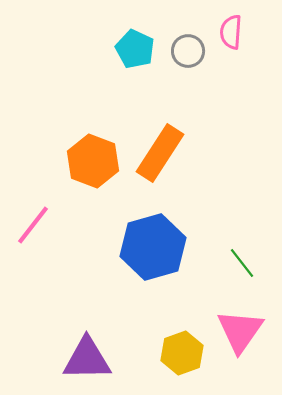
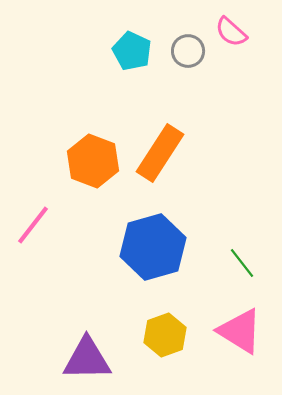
pink semicircle: rotated 52 degrees counterclockwise
cyan pentagon: moved 3 px left, 2 px down
pink triangle: rotated 33 degrees counterclockwise
yellow hexagon: moved 17 px left, 18 px up
